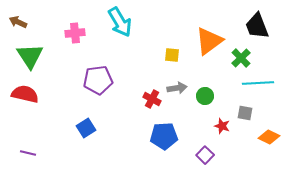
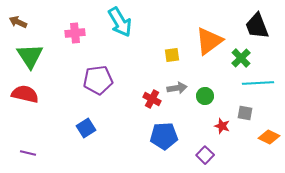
yellow square: rotated 14 degrees counterclockwise
